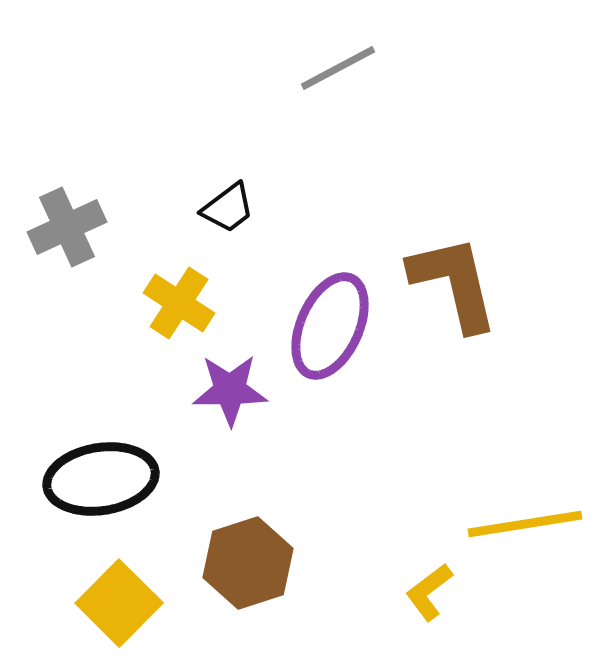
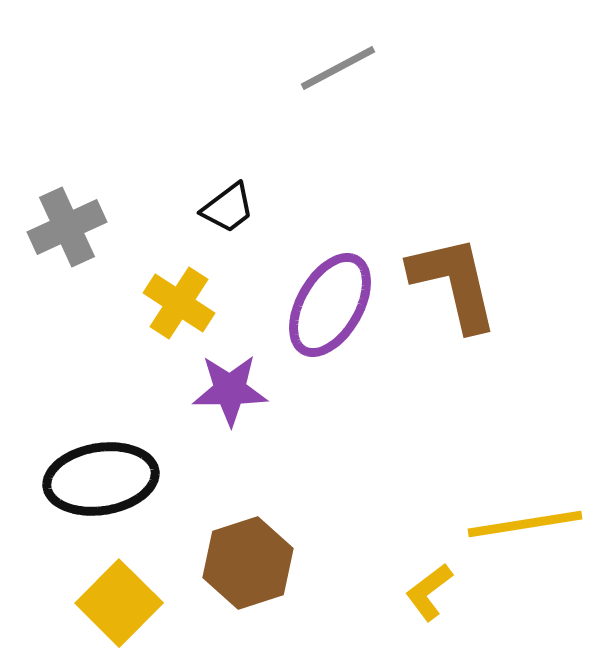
purple ellipse: moved 21 px up; rotated 6 degrees clockwise
